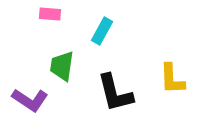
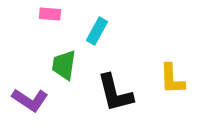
cyan rectangle: moved 5 px left
green trapezoid: moved 2 px right, 1 px up
